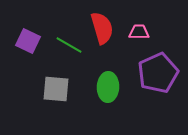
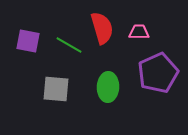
purple square: rotated 15 degrees counterclockwise
